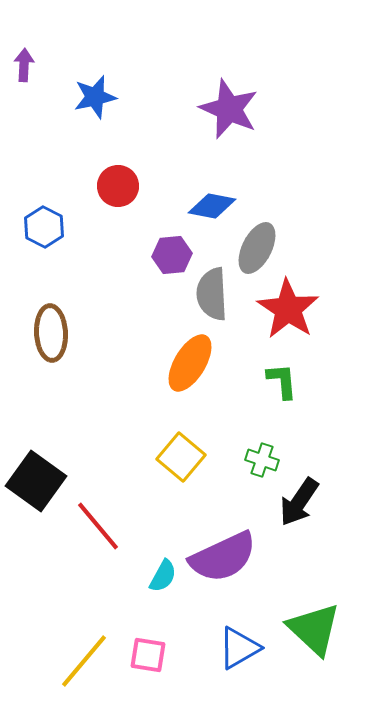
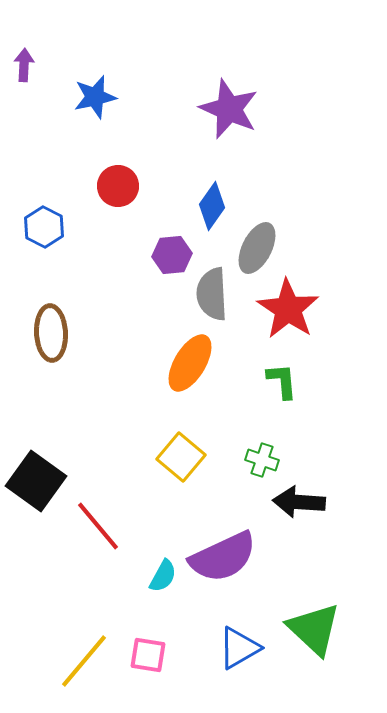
blue diamond: rotated 66 degrees counterclockwise
black arrow: rotated 60 degrees clockwise
